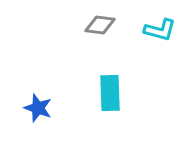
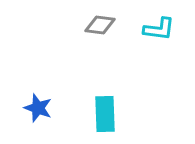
cyan L-shape: moved 1 px left, 1 px up; rotated 8 degrees counterclockwise
cyan rectangle: moved 5 px left, 21 px down
